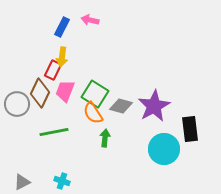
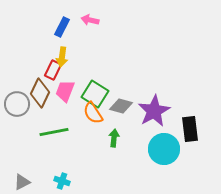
purple star: moved 5 px down
green arrow: moved 9 px right
